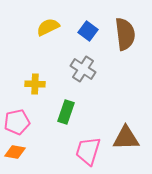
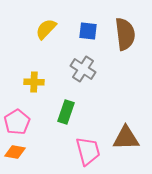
yellow semicircle: moved 2 px left, 2 px down; rotated 20 degrees counterclockwise
blue square: rotated 30 degrees counterclockwise
yellow cross: moved 1 px left, 2 px up
pink pentagon: rotated 20 degrees counterclockwise
pink trapezoid: rotated 148 degrees clockwise
